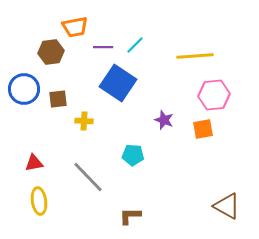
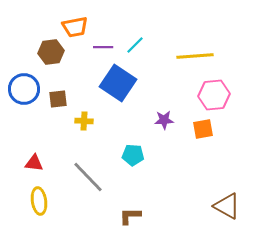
purple star: rotated 24 degrees counterclockwise
red triangle: rotated 18 degrees clockwise
